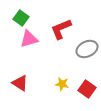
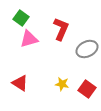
red L-shape: rotated 135 degrees clockwise
